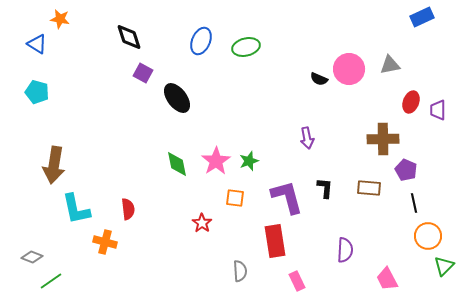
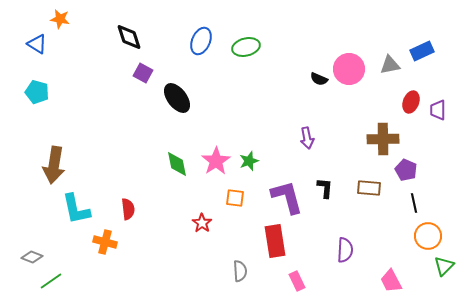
blue rectangle: moved 34 px down
pink trapezoid: moved 4 px right, 2 px down
